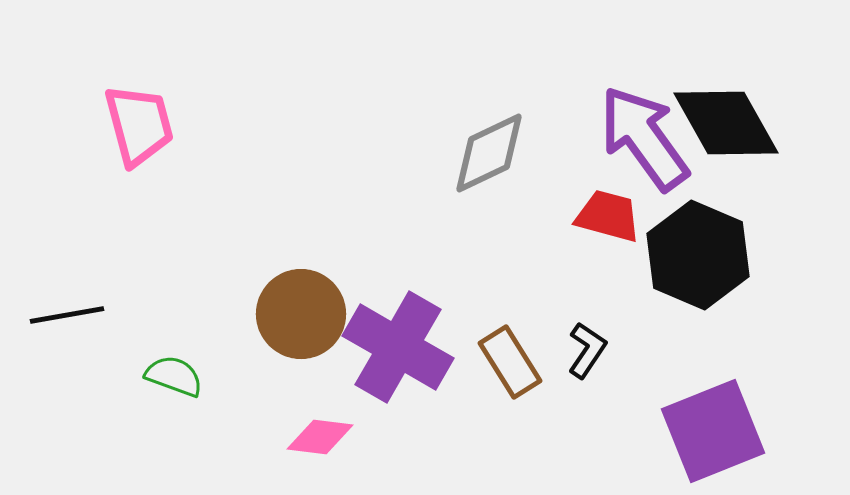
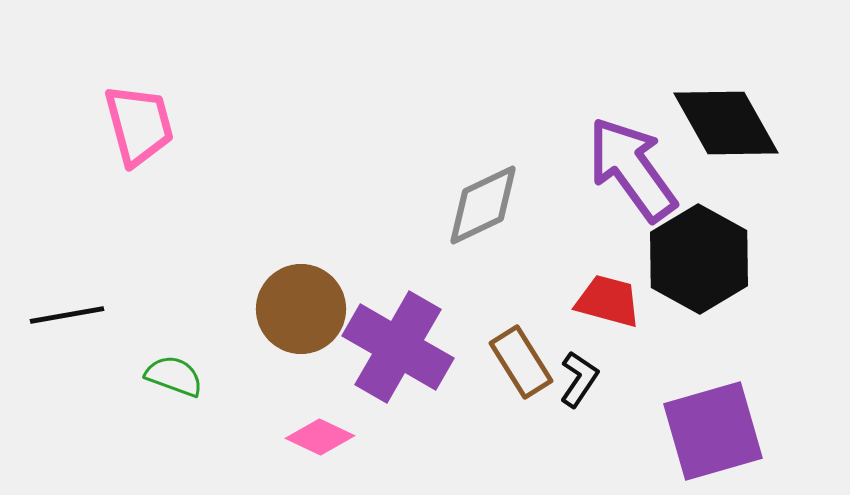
purple arrow: moved 12 px left, 31 px down
gray diamond: moved 6 px left, 52 px down
red trapezoid: moved 85 px down
black hexagon: moved 1 px right, 4 px down; rotated 6 degrees clockwise
brown circle: moved 5 px up
black L-shape: moved 8 px left, 29 px down
brown rectangle: moved 11 px right
purple square: rotated 6 degrees clockwise
pink diamond: rotated 18 degrees clockwise
